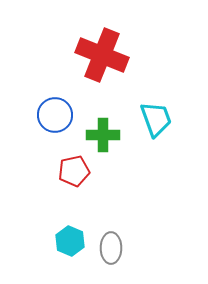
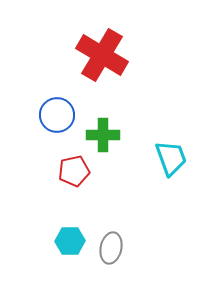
red cross: rotated 9 degrees clockwise
blue circle: moved 2 px right
cyan trapezoid: moved 15 px right, 39 px down
cyan hexagon: rotated 24 degrees counterclockwise
gray ellipse: rotated 12 degrees clockwise
